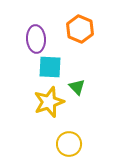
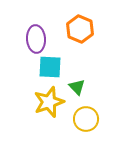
yellow circle: moved 17 px right, 25 px up
